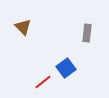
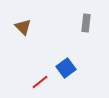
gray rectangle: moved 1 px left, 10 px up
red line: moved 3 px left
